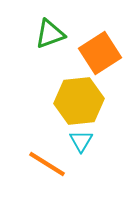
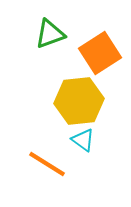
cyan triangle: moved 2 px right, 1 px up; rotated 25 degrees counterclockwise
